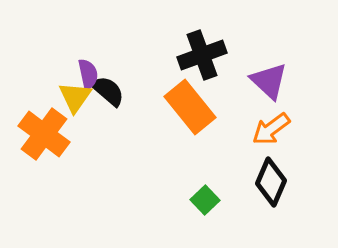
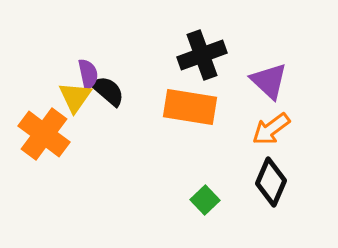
orange rectangle: rotated 42 degrees counterclockwise
